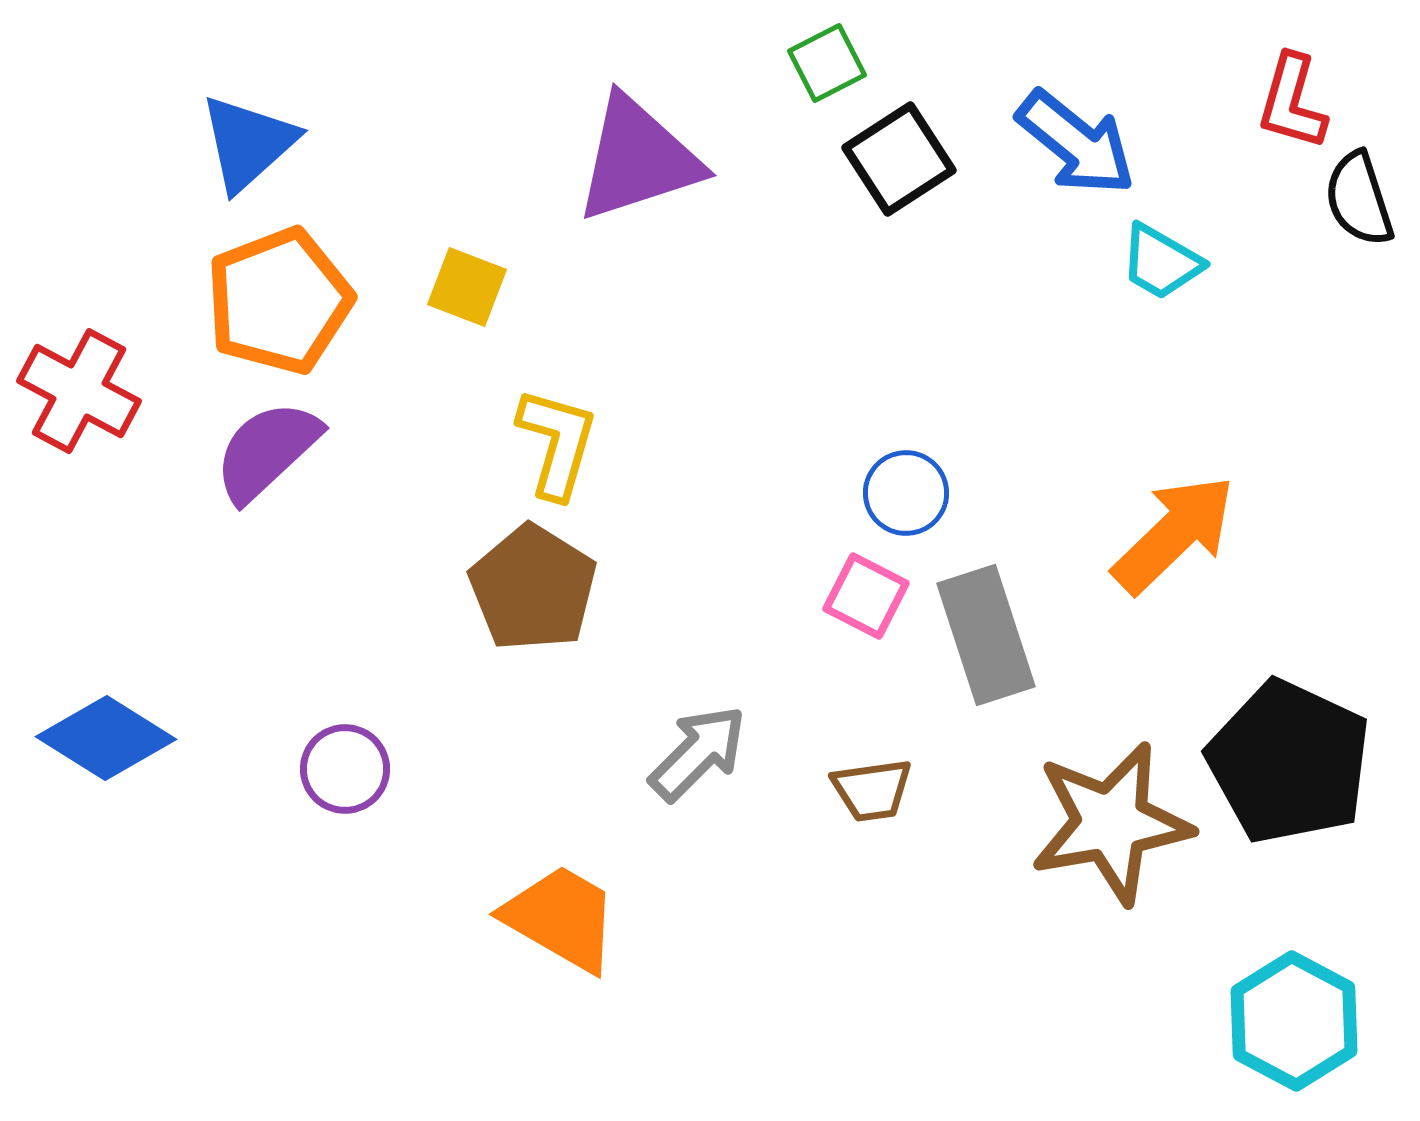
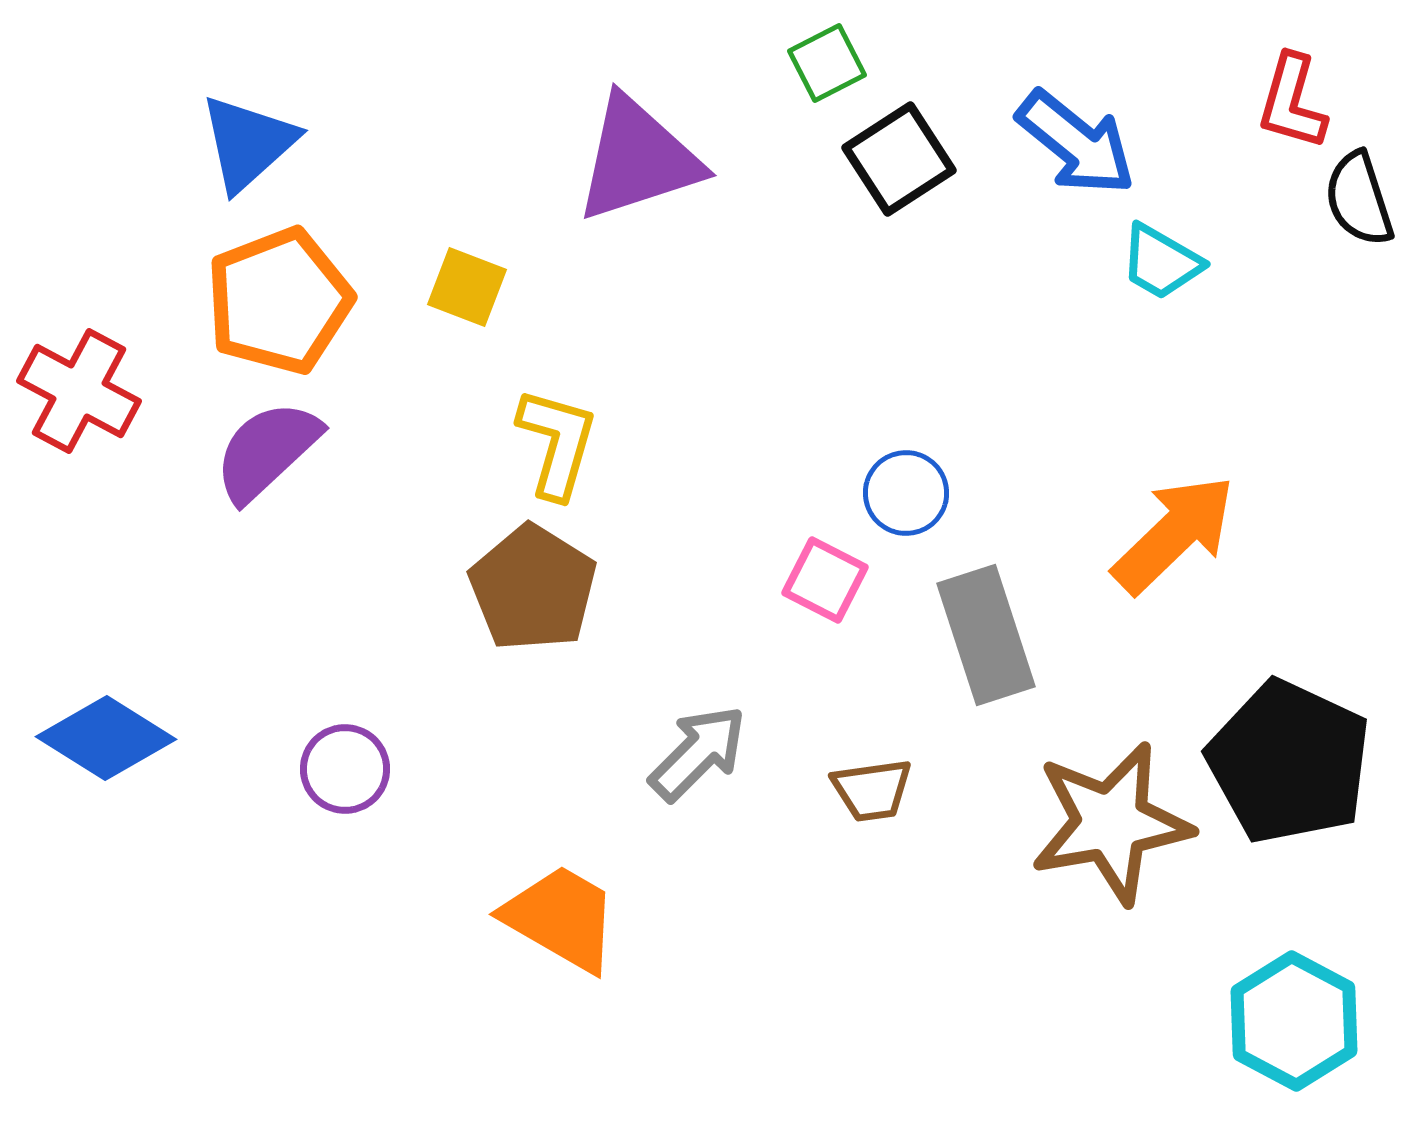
pink square: moved 41 px left, 16 px up
